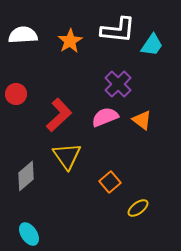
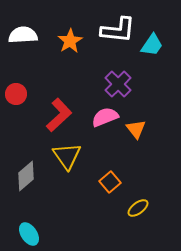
orange triangle: moved 6 px left, 9 px down; rotated 15 degrees clockwise
